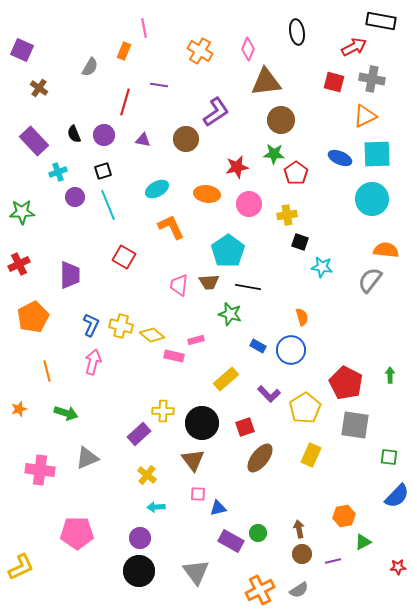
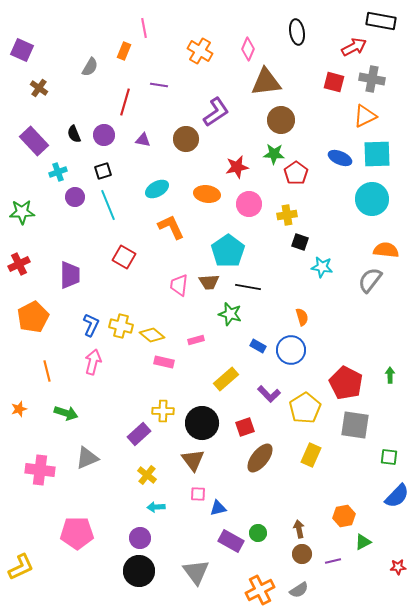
pink rectangle at (174, 356): moved 10 px left, 6 px down
